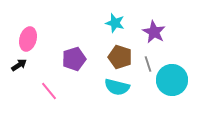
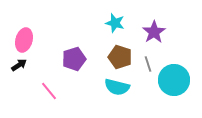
purple star: rotated 10 degrees clockwise
pink ellipse: moved 4 px left, 1 px down
cyan circle: moved 2 px right
